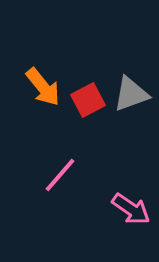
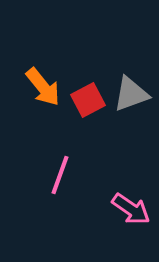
pink line: rotated 21 degrees counterclockwise
